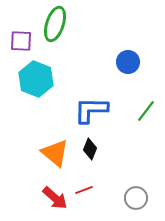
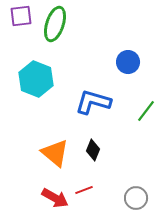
purple square: moved 25 px up; rotated 10 degrees counterclockwise
blue L-shape: moved 2 px right, 8 px up; rotated 15 degrees clockwise
black diamond: moved 3 px right, 1 px down
red arrow: rotated 12 degrees counterclockwise
